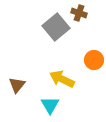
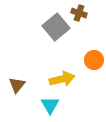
yellow arrow: rotated 140 degrees clockwise
